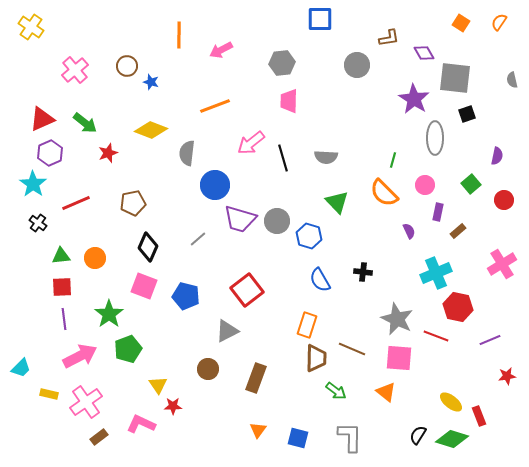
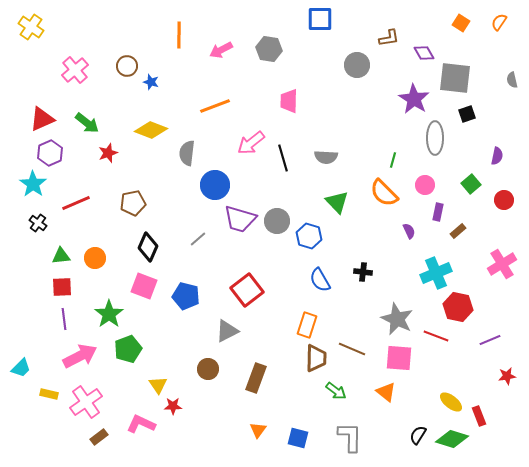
gray hexagon at (282, 63): moved 13 px left, 14 px up; rotated 15 degrees clockwise
green arrow at (85, 123): moved 2 px right
